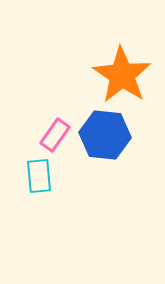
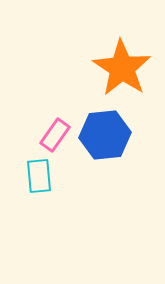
orange star: moved 7 px up
blue hexagon: rotated 12 degrees counterclockwise
